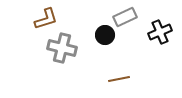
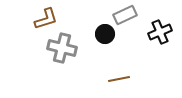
gray rectangle: moved 2 px up
black circle: moved 1 px up
